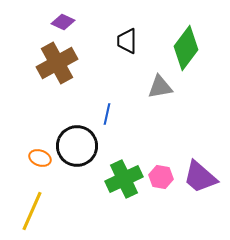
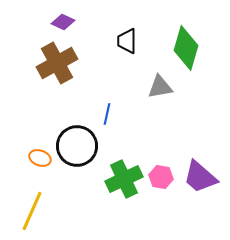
green diamond: rotated 21 degrees counterclockwise
